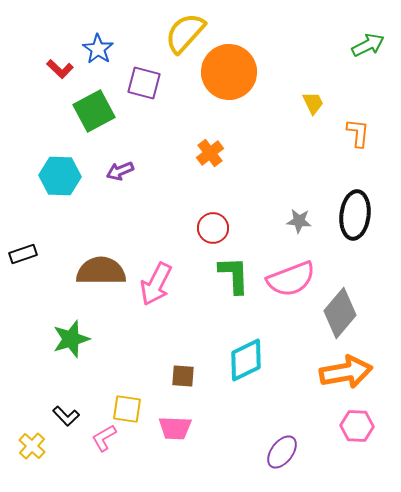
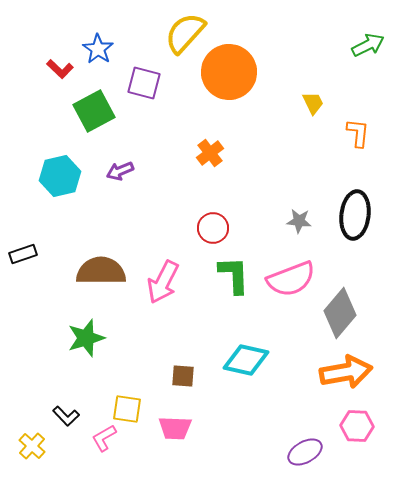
cyan hexagon: rotated 15 degrees counterclockwise
pink arrow: moved 7 px right, 2 px up
green star: moved 15 px right, 1 px up
cyan diamond: rotated 39 degrees clockwise
purple ellipse: moved 23 px right; rotated 24 degrees clockwise
